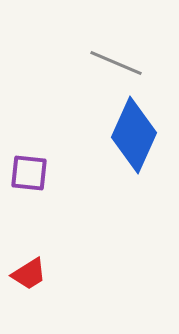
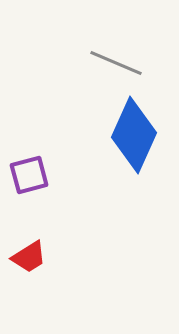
purple square: moved 2 px down; rotated 21 degrees counterclockwise
red trapezoid: moved 17 px up
